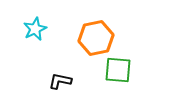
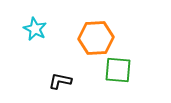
cyan star: rotated 20 degrees counterclockwise
orange hexagon: rotated 8 degrees clockwise
